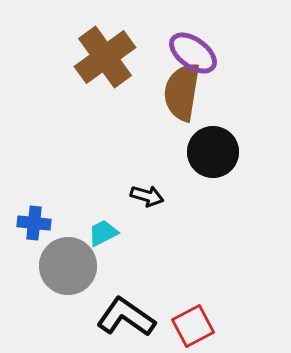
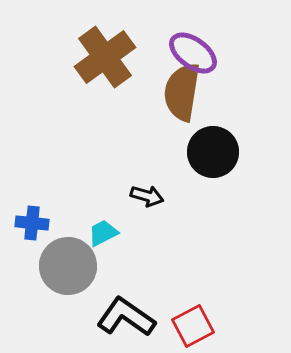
blue cross: moved 2 px left
